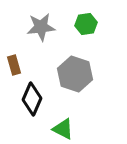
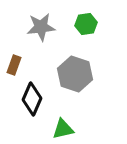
brown rectangle: rotated 36 degrees clockwise
green triangle: rotated 40 degrees counterclockwise
